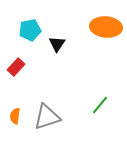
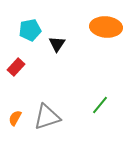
orange semicircle: moved 2 px down; rotated 21 degrees clockwise
